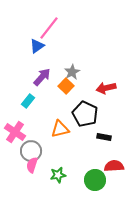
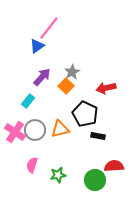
black rectangle: moved 6 px left, 1 px up
gray circle: moved 4 px right, 21 px up
